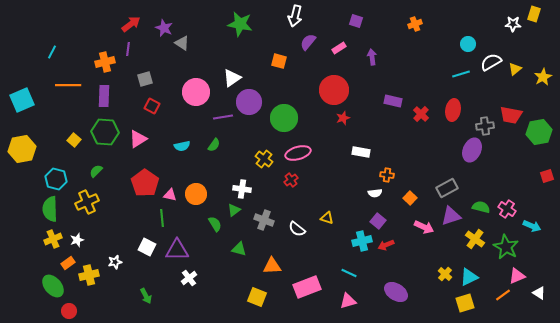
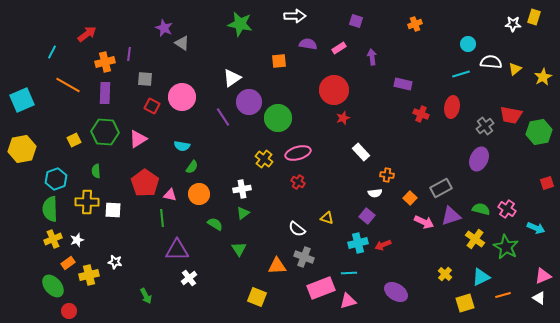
yellow rectangle at (534, 14): moved 3 px down
white arrow at (295, 16): rotated 105 degrees counterclockwise
red arrow at (131, 24): moved 44 px left, 10 px down
purple semicircle at (308, 42): moved 2 px down; rotated 60 degrees clockwise
purple line at (128, 49): moved 1 px right, 5 px down
orange square at (279, 61): rotated 21 degrees counterclockwise
white semicircle at (491, 62): rotated 35 degrees clockwise
gray square at (145, 79): rotated 21 degrees clockwise
orange line at (68, 85): rotated 30 degrees clockwise
pink circle at (196, 92): moved 14 px left, 5 px down
purple rectangle at (104, 96): moved 1 px right, 3 px up
purple rectangle at (393, 101): moved 10 px right, 17 px up
red ellipse at (453, 110): moved 1 px left, 3 px up
red cross at (421, 114): rotated 21 degrees counterclockwise
purple line at (223, 117): rotated 66 degrees clockwise
green circle at (284, 118): moved 6 px left
gray cross at (485, 126): rotated 30 degrees counterclockwise
yellow square at (74, 140): rotated 24 degrees clockwise
green semicircle at (214, 145): moved 22 px left, 22 px down
cyan semicircle at (182, 146): rotated 21 degrees clockwise
purple ellipse at (472, 150): moved 7 px right, 9 px down
white rectangle at (361, 152): rotated 36 degrees clockwise
green semicircle at (96, 171): rotated 48 degrees counterclockwise
red square at (547, 176): moved 7 px down
cyan hexagon at (56, 179): rotated 25 degrees clockwise
red cross at (291, 180): moved 7 px right, 2 px down; rotated 24 degrees counterclockwise
gray rectangle at (447, 188): moved 6 px left
white cross at (242, 189): rotated 18 degrees counterclockwise
orange circle at (196, 194): moved 3 px right
yellow cross at (87, 202): rotated 25 degrees clockwise
green semicircle at (481, 207): moved 2 px down
green triangle at (234, 210): moved 9 px right, 3 px down
gray cross at (264, 220): moved 40 px right, 37 px down
purple square at (378, 221): moved 11 px left, 5 px up
green semicircle at (215, 224): rotated 28 degrees counterclockwise
cyan arrow at (532, 226): moved 4 px right, 2 px down
pink arrow at (424, 227): moved 5 px up
cyan cross at (362, 241): moved 4 px left, 2 px down
red arrow at (386, 245): moved 3 px left
white square at (147, 247): moved 34 px left, 37 px up; rotated 24 degrees counterclockwise
green triangle at (239, 249): rotated 42 degrees clockwise
white star at (115, 262): rotated 24 degrees clockwise
orange triangle at (272, 266): moved 5 px right
cyan line at (349, 273): rotated 28 degrees counterclockwise
pink triangle at (517, 276): moved 26 px right
cyan triangle at (469, 277): moved 12 px right
pink rectangle at (307, 287): moved 14 px right, 1 px down
white triangle at (539, 293): moved 5 px down
orange line at (503, 295): rotated 21 degrees clockwise
